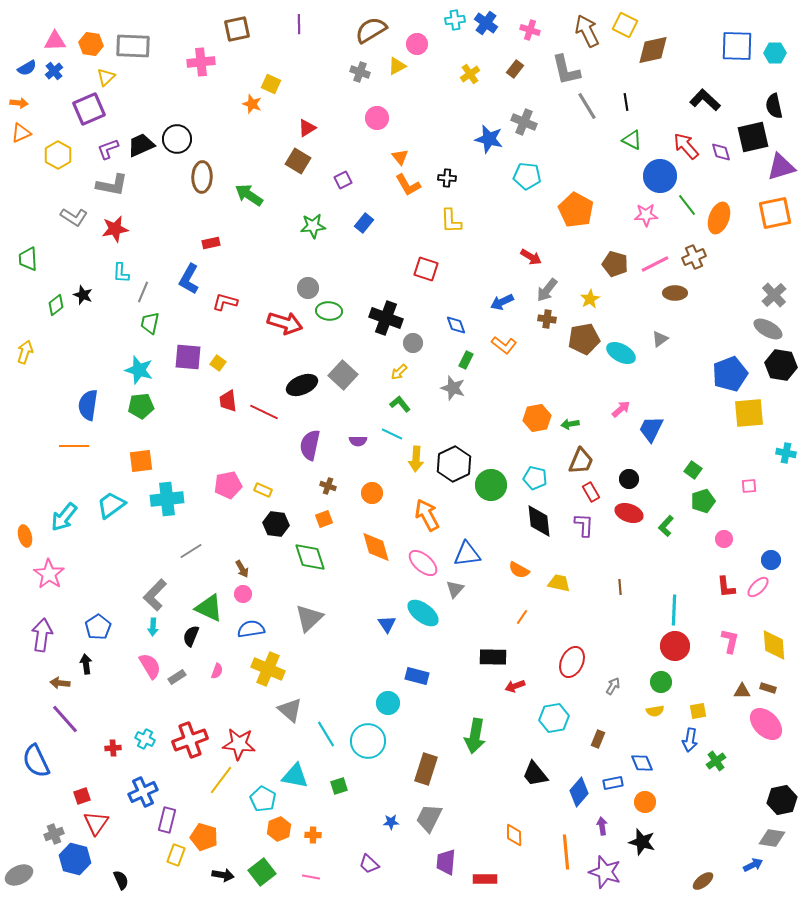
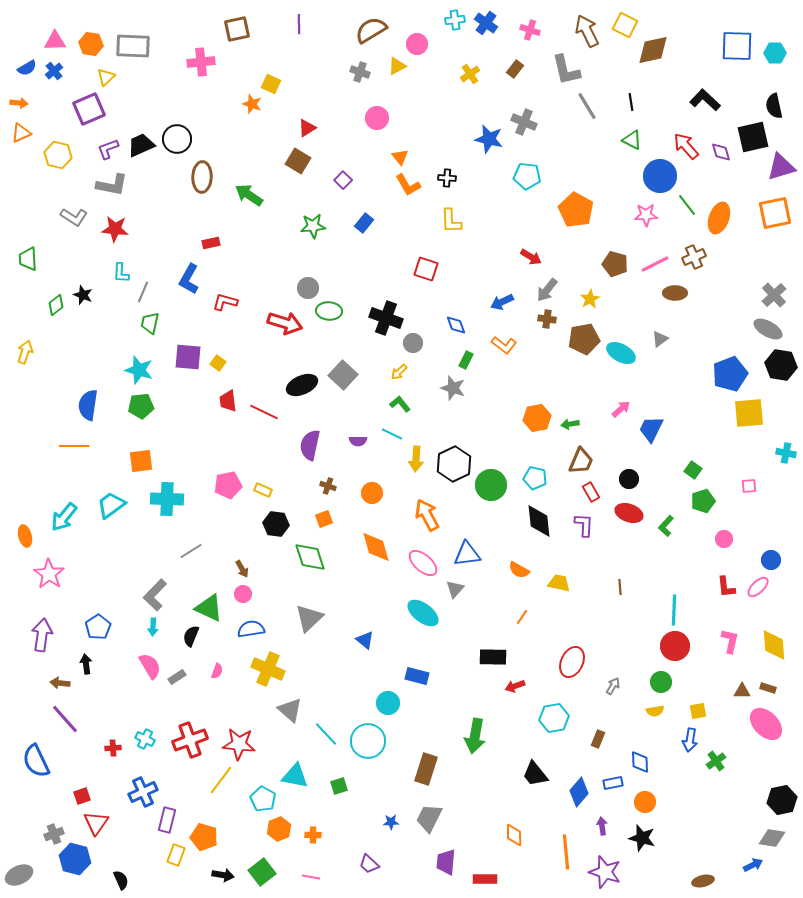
black line at (626, 102): moved 5 px right
yellow hexagon at (58, 155): rotated 16 degrees counterclockwise
purple square at (343, 180): rotated 18 degrees counterclockwise
red star at (115, 229): rotated 16 degrees clockwise
cyan cross at (167, 499): rotated 8 degrees clockwise
blue triangle at (387, 624): moved 22 px left, 16 px down; rotated 18 degrees counterclockwise
cyan line at (326, 734): rotated 12 degrees counterclockwise
blue diamond at (642, 763): moved 2 px left, 1 px up; rotated 20 degrees clockwise
black star at (642, 842): moved 4 px up
brown ellipse at (703, 881): rotated 25 degrees clockwise
